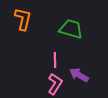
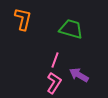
pink line: rotated 21 degrees clockwise
pink L-shape: moved 1 px left, 1 px up
